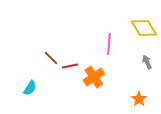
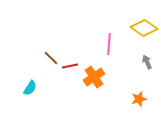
yellow diamond: rotated 24 degrees counterclockwise
orange star: rotated 21 degrees clockwise
